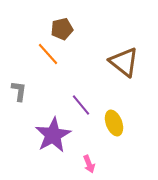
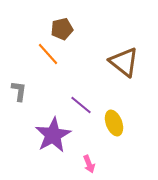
purple line: rotated 10 degrees counterclockwise
